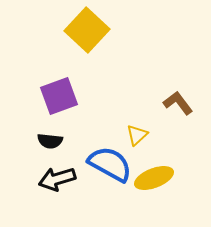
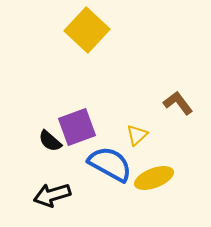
purple square: moved 18 px right, 31 px down
black semicircle: rotated 35 degrees clockwise
black arrow: moved 5 px left, 16 px down
